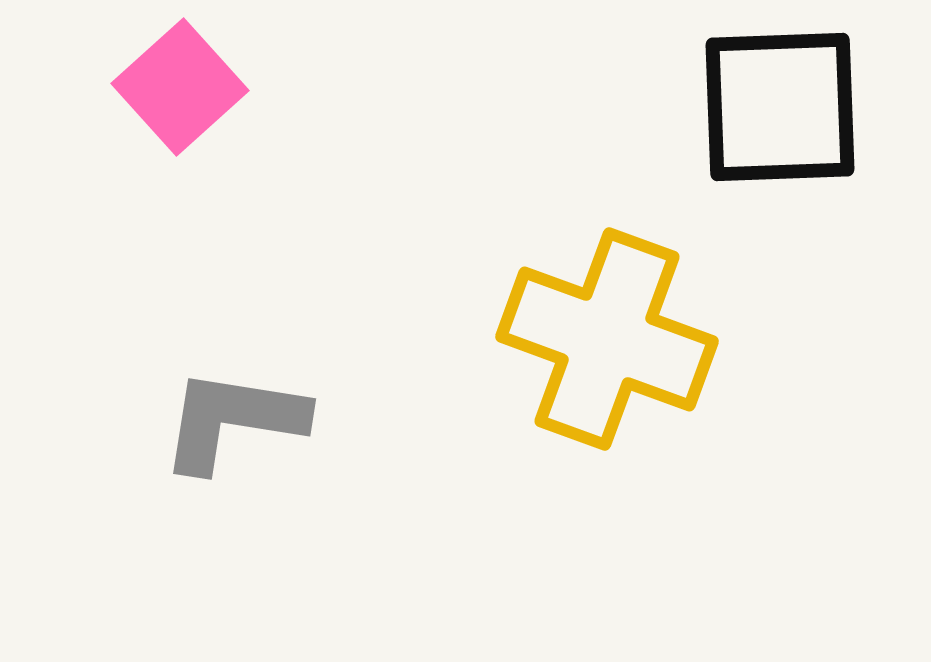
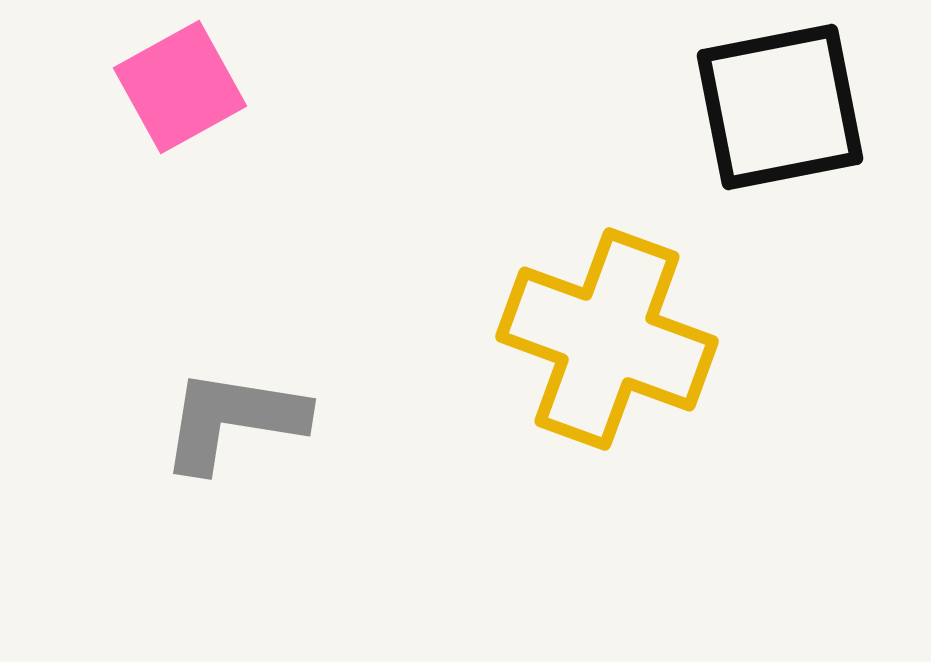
pink square: rotated 13 degrees clockwise
black square: rotated 9 degrees counterclockwise
